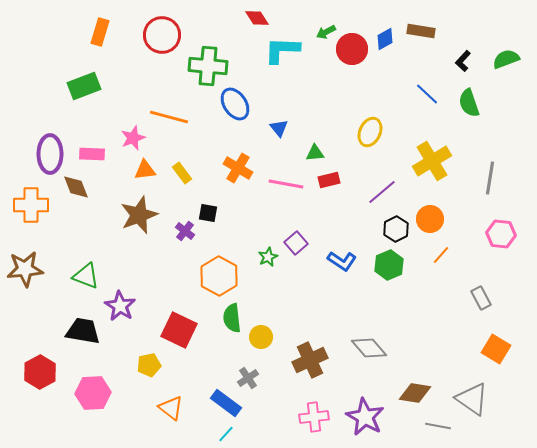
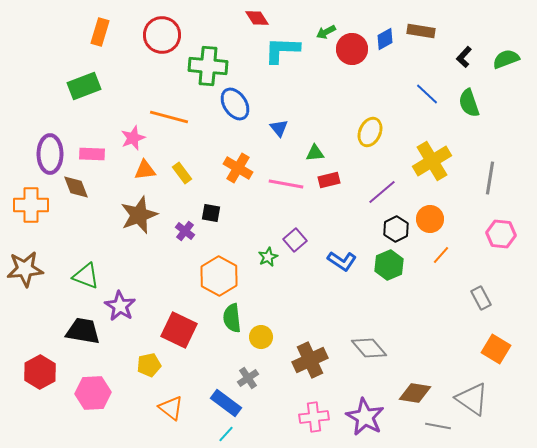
black L-shape at (463, 61): moved 1 px right, 4 px up
black square at (208, 213): moved 3 px right
purple square at (296, 243): moved 1 px left, 3 px up
